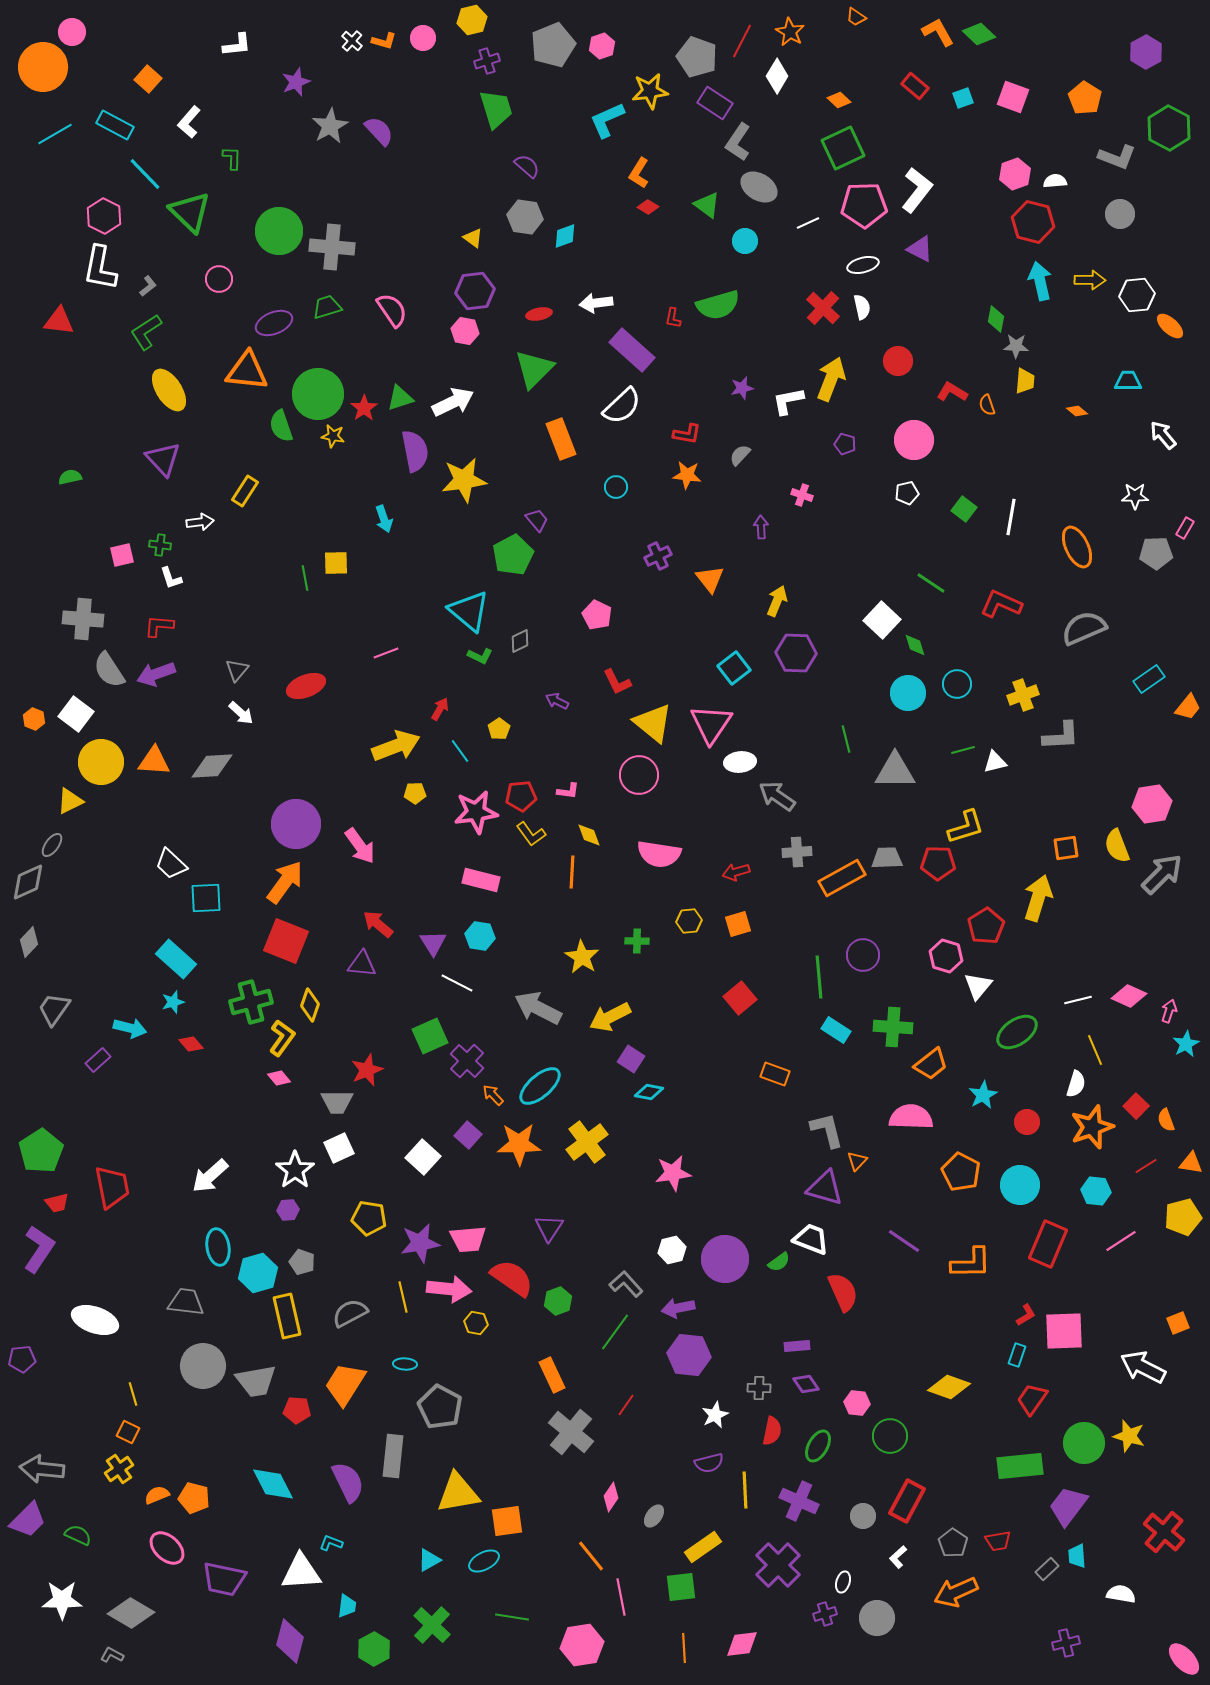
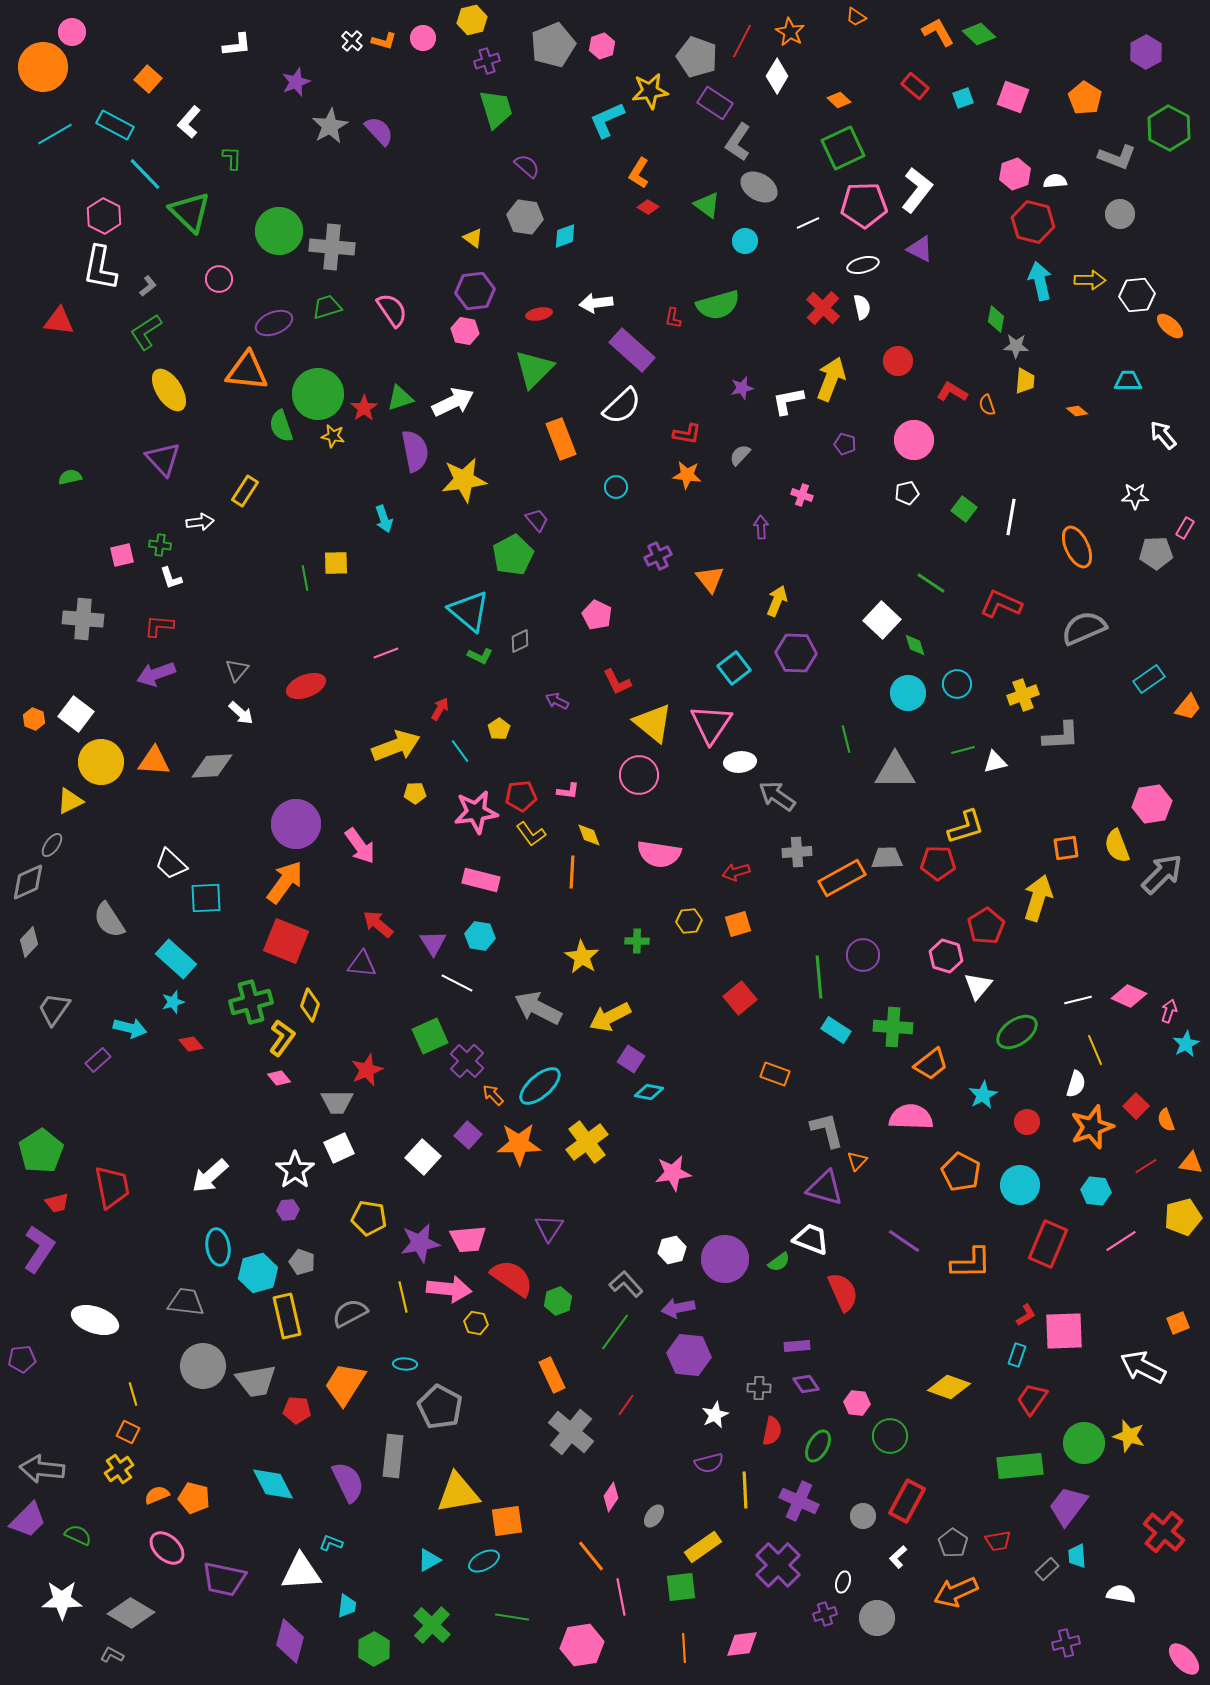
gray semicircle at (109, 670): moved 250 px down
